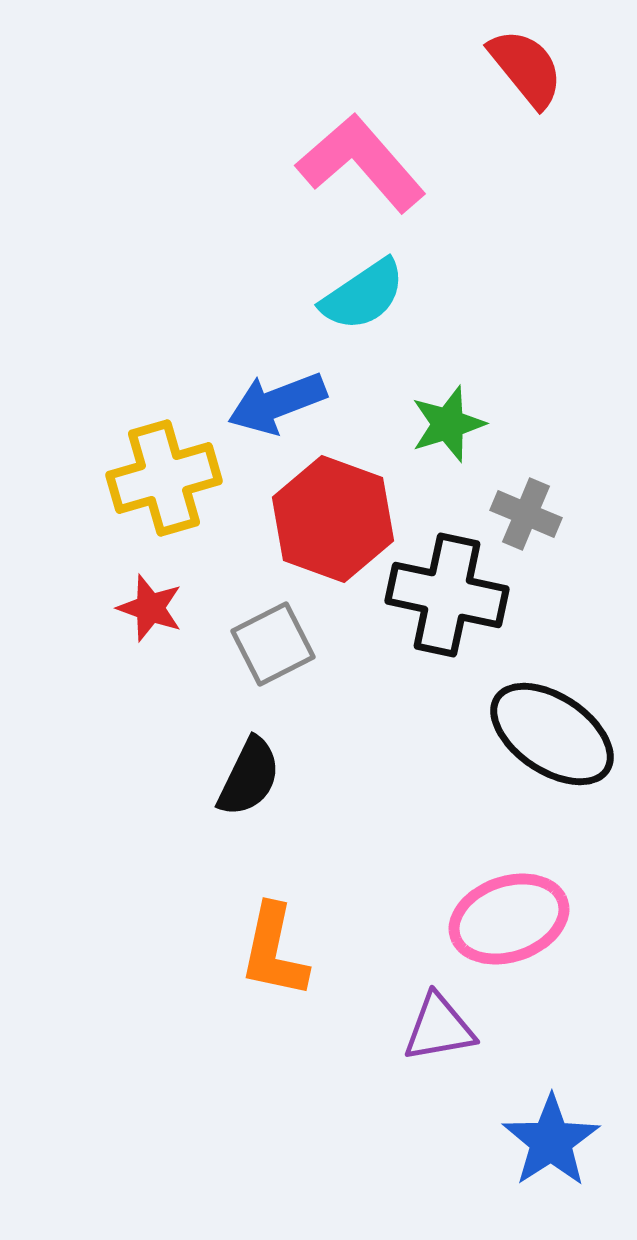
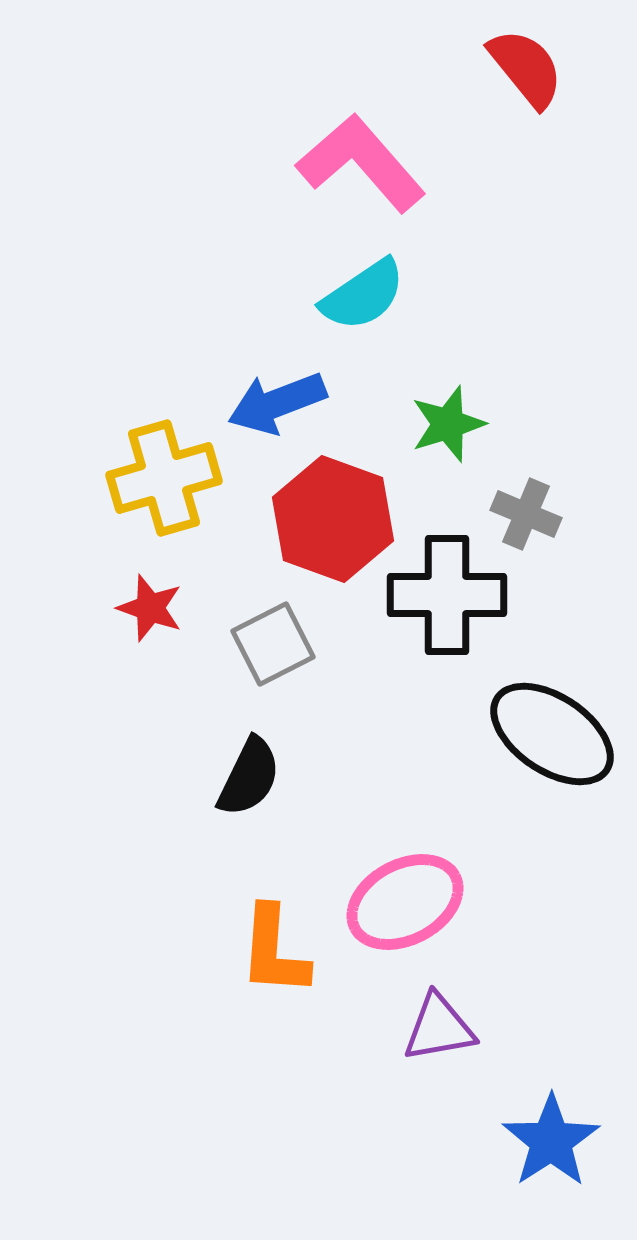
black cross: rotated 12 degrees counterclockwise
pink ellipse: moved 104 px left, 17 px up; rotated 9 degrees counterclockwise
orange L-shape: rotated 8 degrees counterclockwise
